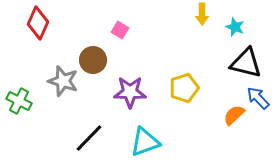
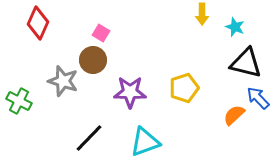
pink square: moved 19 px left, 3 px down
